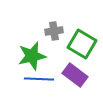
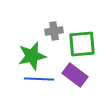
green square: rotated 36 degrees counterclockwise
